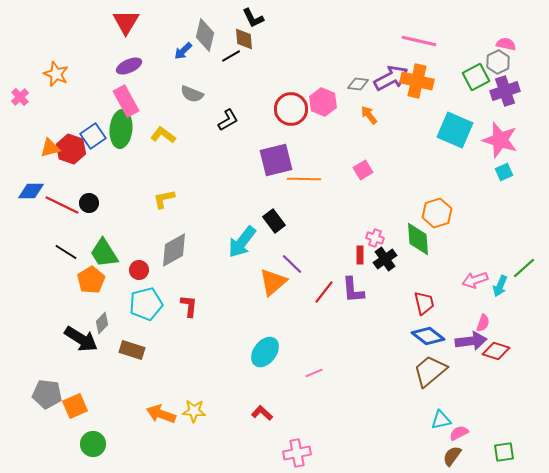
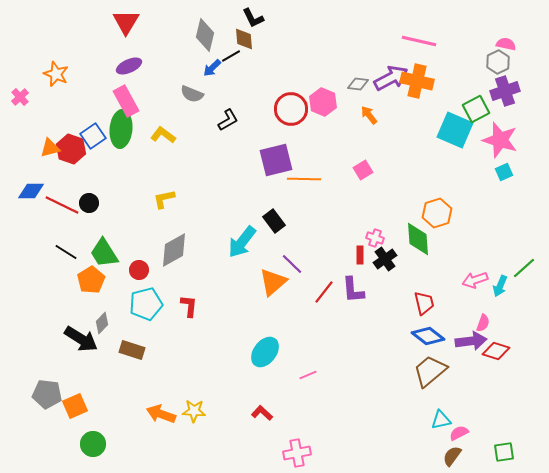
blue arrow at (183, 51): moved 29 px right, 17 px down
green square at (476, 77): moved 32 px down
pink line at (314, 373): moved 6 px left, 2 px down
